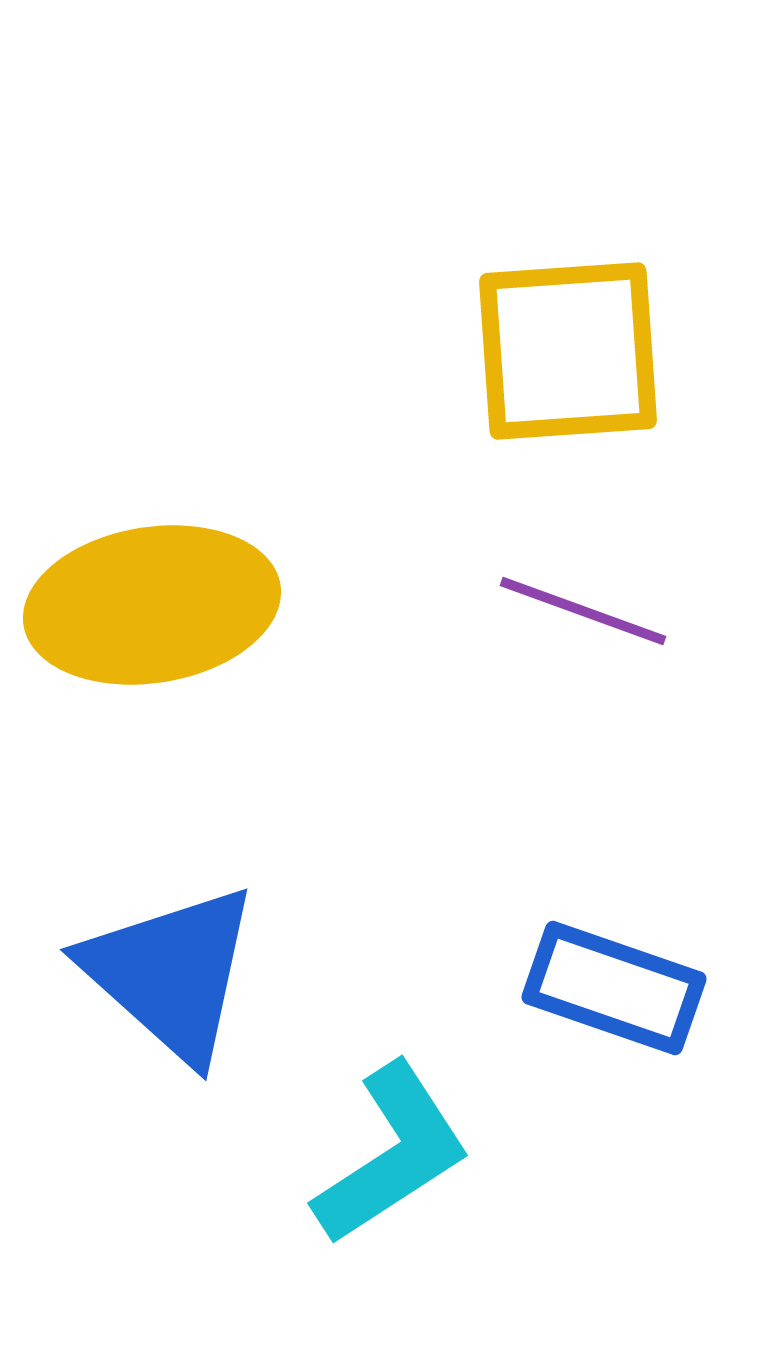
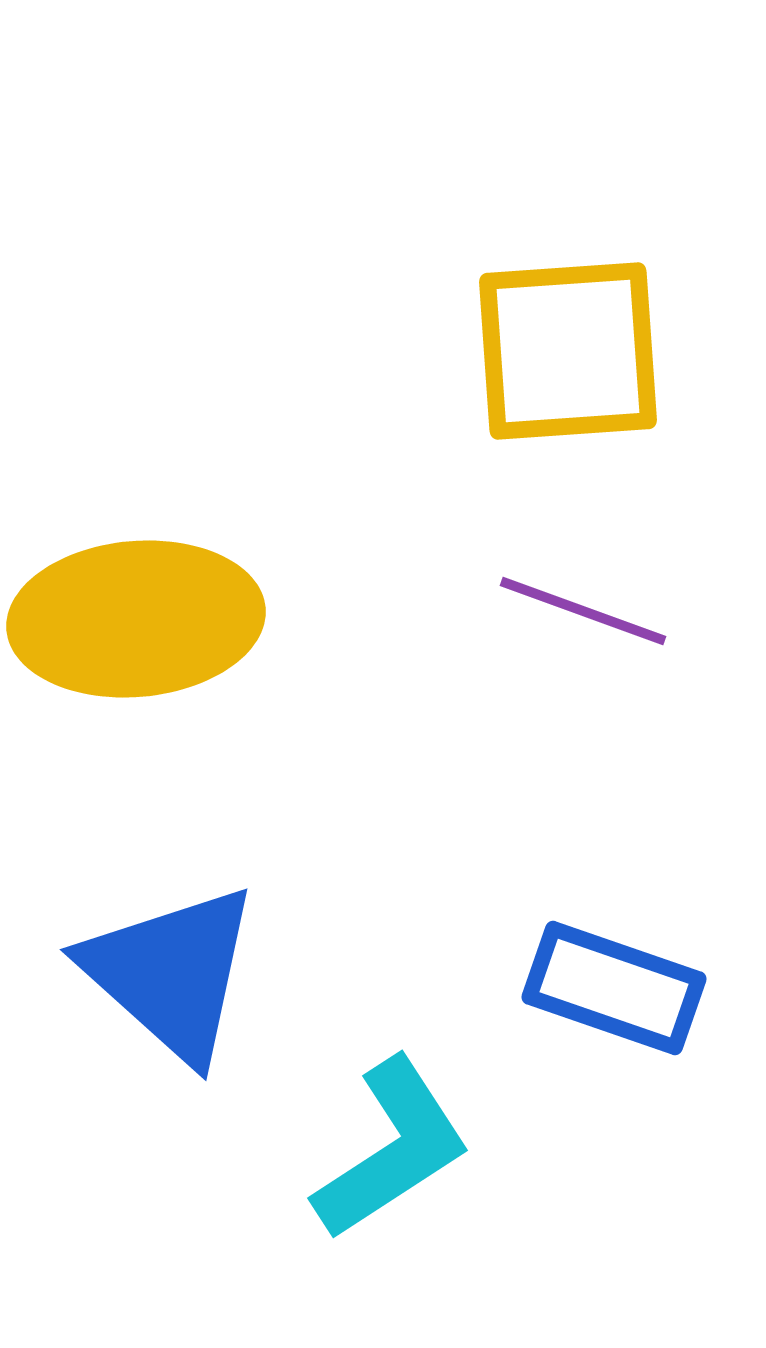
yellow ellipse: moved 16 px left, 14 px down; rotated 4 degrees clockwise
cyan L-shape: moved 5 px up
